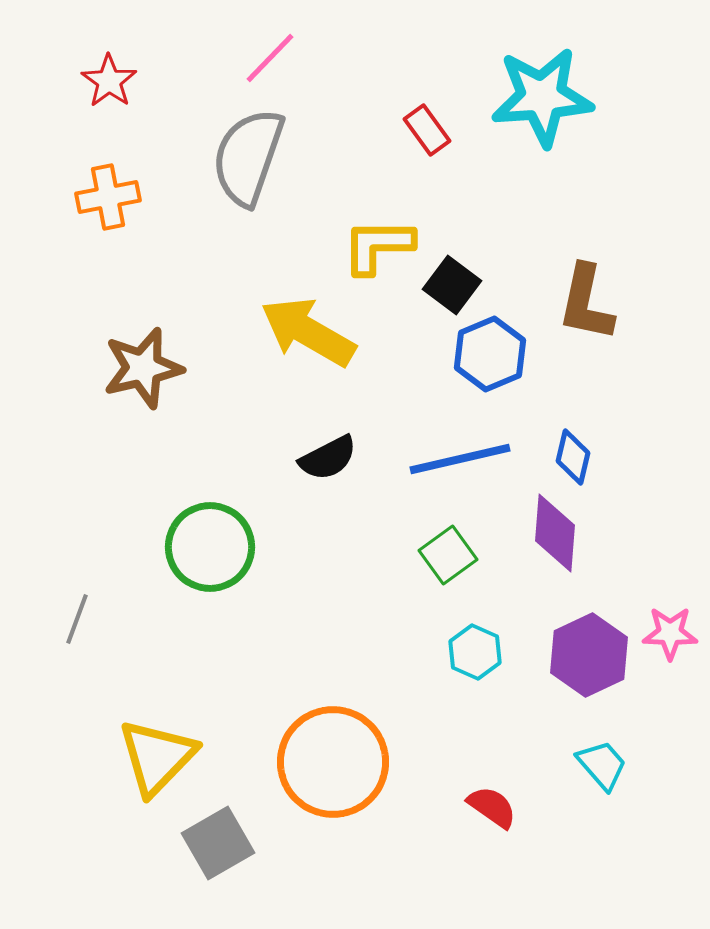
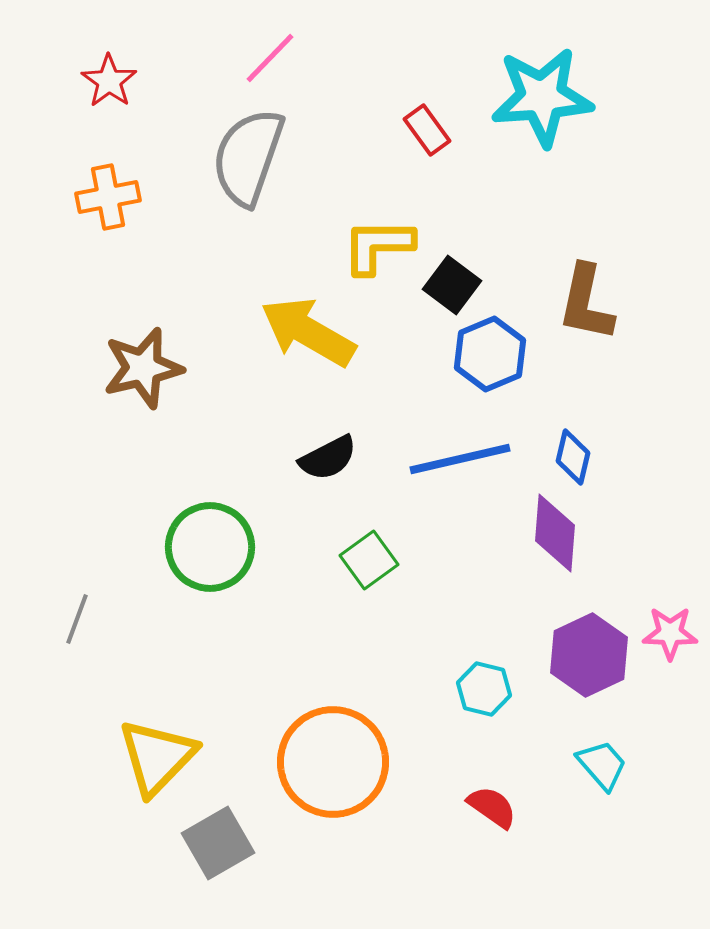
green square: moved 79 px left, 5 px down
cyan hexagon: moved 9 px right, 37 px down; rotated 10 degrees counterclockwise
